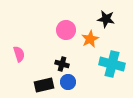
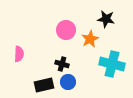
pink semicircle: rotated 21 degrees clockwise
